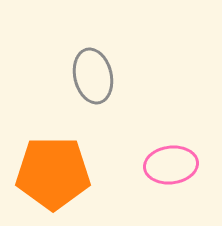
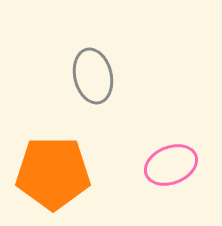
pink ellipse: rotated 15 degrees counterclockwise
